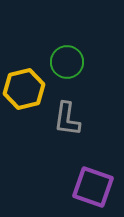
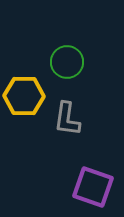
yellow hexagon: moved 7 px down; rotated 15 degrees clockwise
